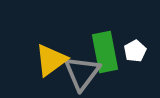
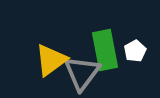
green rectangle: moved 2 px up
